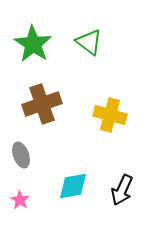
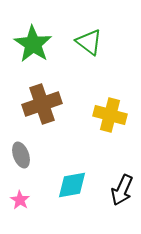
cyan diamond: moved 1 px left, 1 px up
